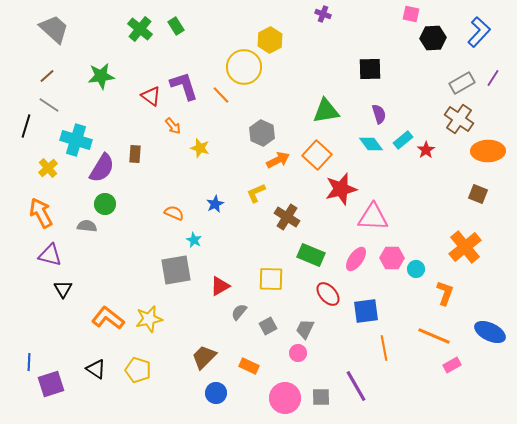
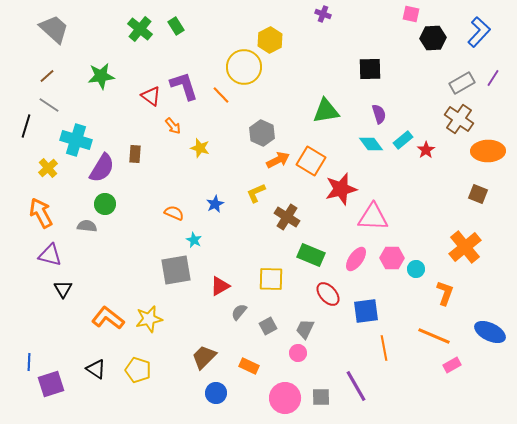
orange square at (317, 155): moved 6 px left, 6 px down; rotated 12 degrees counterclockwise
